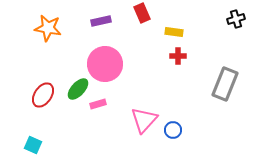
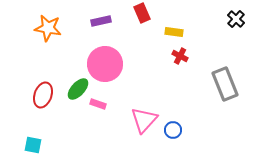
black cross: rotated 30 degrees counterclockwise
red cross: moved 2 px right; rotated 28 degrees clockwise
gray rectangle: rotated 44 degrees counterclockwise
red ellipse: rotated 15 degrees counterclockwise
pink rectangle: rotated 35 degrees clockwise
cyan square: rotated 12 degrees counterclockwise
